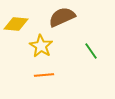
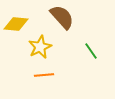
brown semicircle: rotated 72 degrees clockwise
yellow star: moved 1 px left, 1 px down; rotated 15 degrees clockwise
